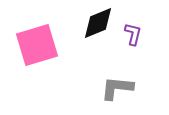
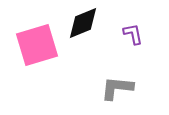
black diamond: moved 15 px left
purple L-shape: rotated 25 degrees counterclockwise
